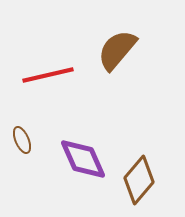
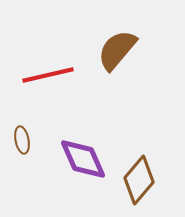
brown ellipse: rotated 12 degrees clockwise
